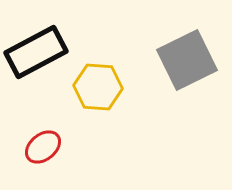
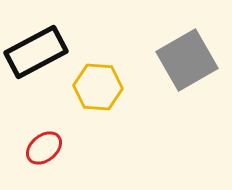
gray square: rotated 4 degrees counterclockwise
red ellipse: moved 1 px right, 1 px down
